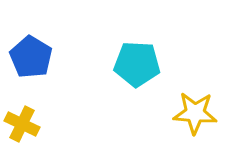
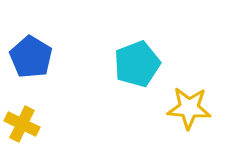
cyan pentagon: rotated 24 degrees counterclockwise
yellow star: moved 6 px left, 5 px up
